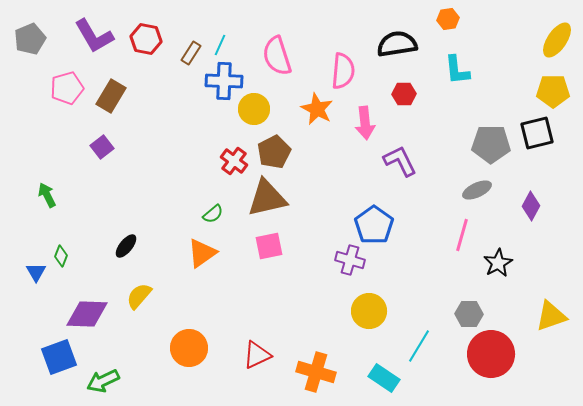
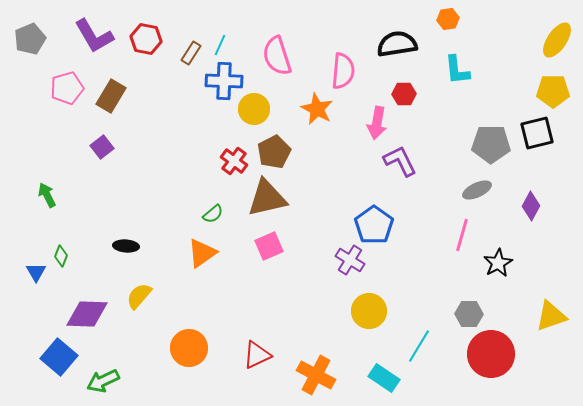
pink arrow at (365, 123): moved 12 px right; rotated 16 degrees clockwise
black ellipse at (126, 246): rotated 55 degrees clockwise
pink square at (269, 246): rotated 12 degrees counterclockwise
purple cross at (350, 260): rotated 16 degrees clockwise
blue square at (59, 357): rotated 30 degrees counterclockwise
orange cross at (316, 372): moved 3 px down; rotated 12 degrees clockwise
